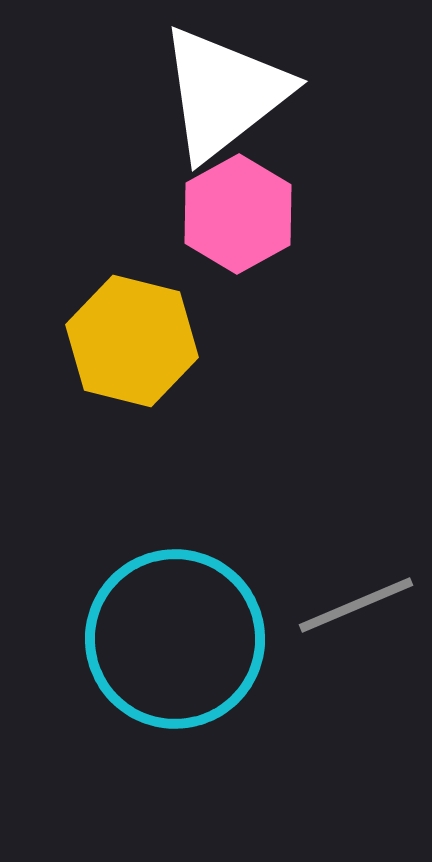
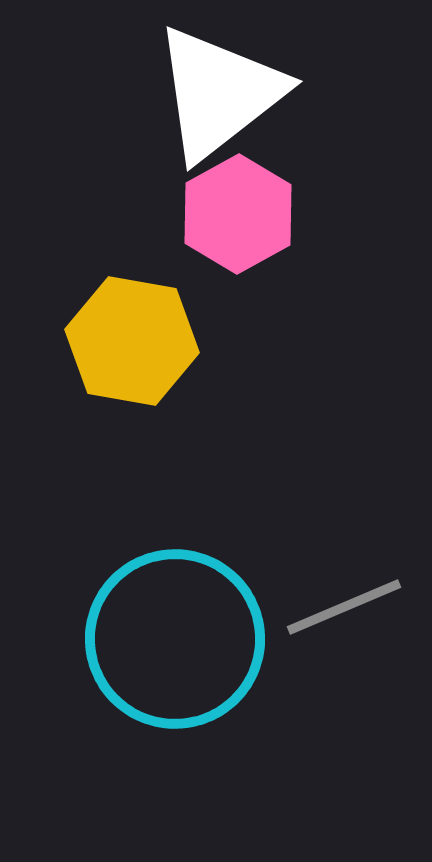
white triangle: moved 5 px left
yellow hexagon: rotated 4 degrees counterclockwise
gray line: moved 12 px left, 2 px down
